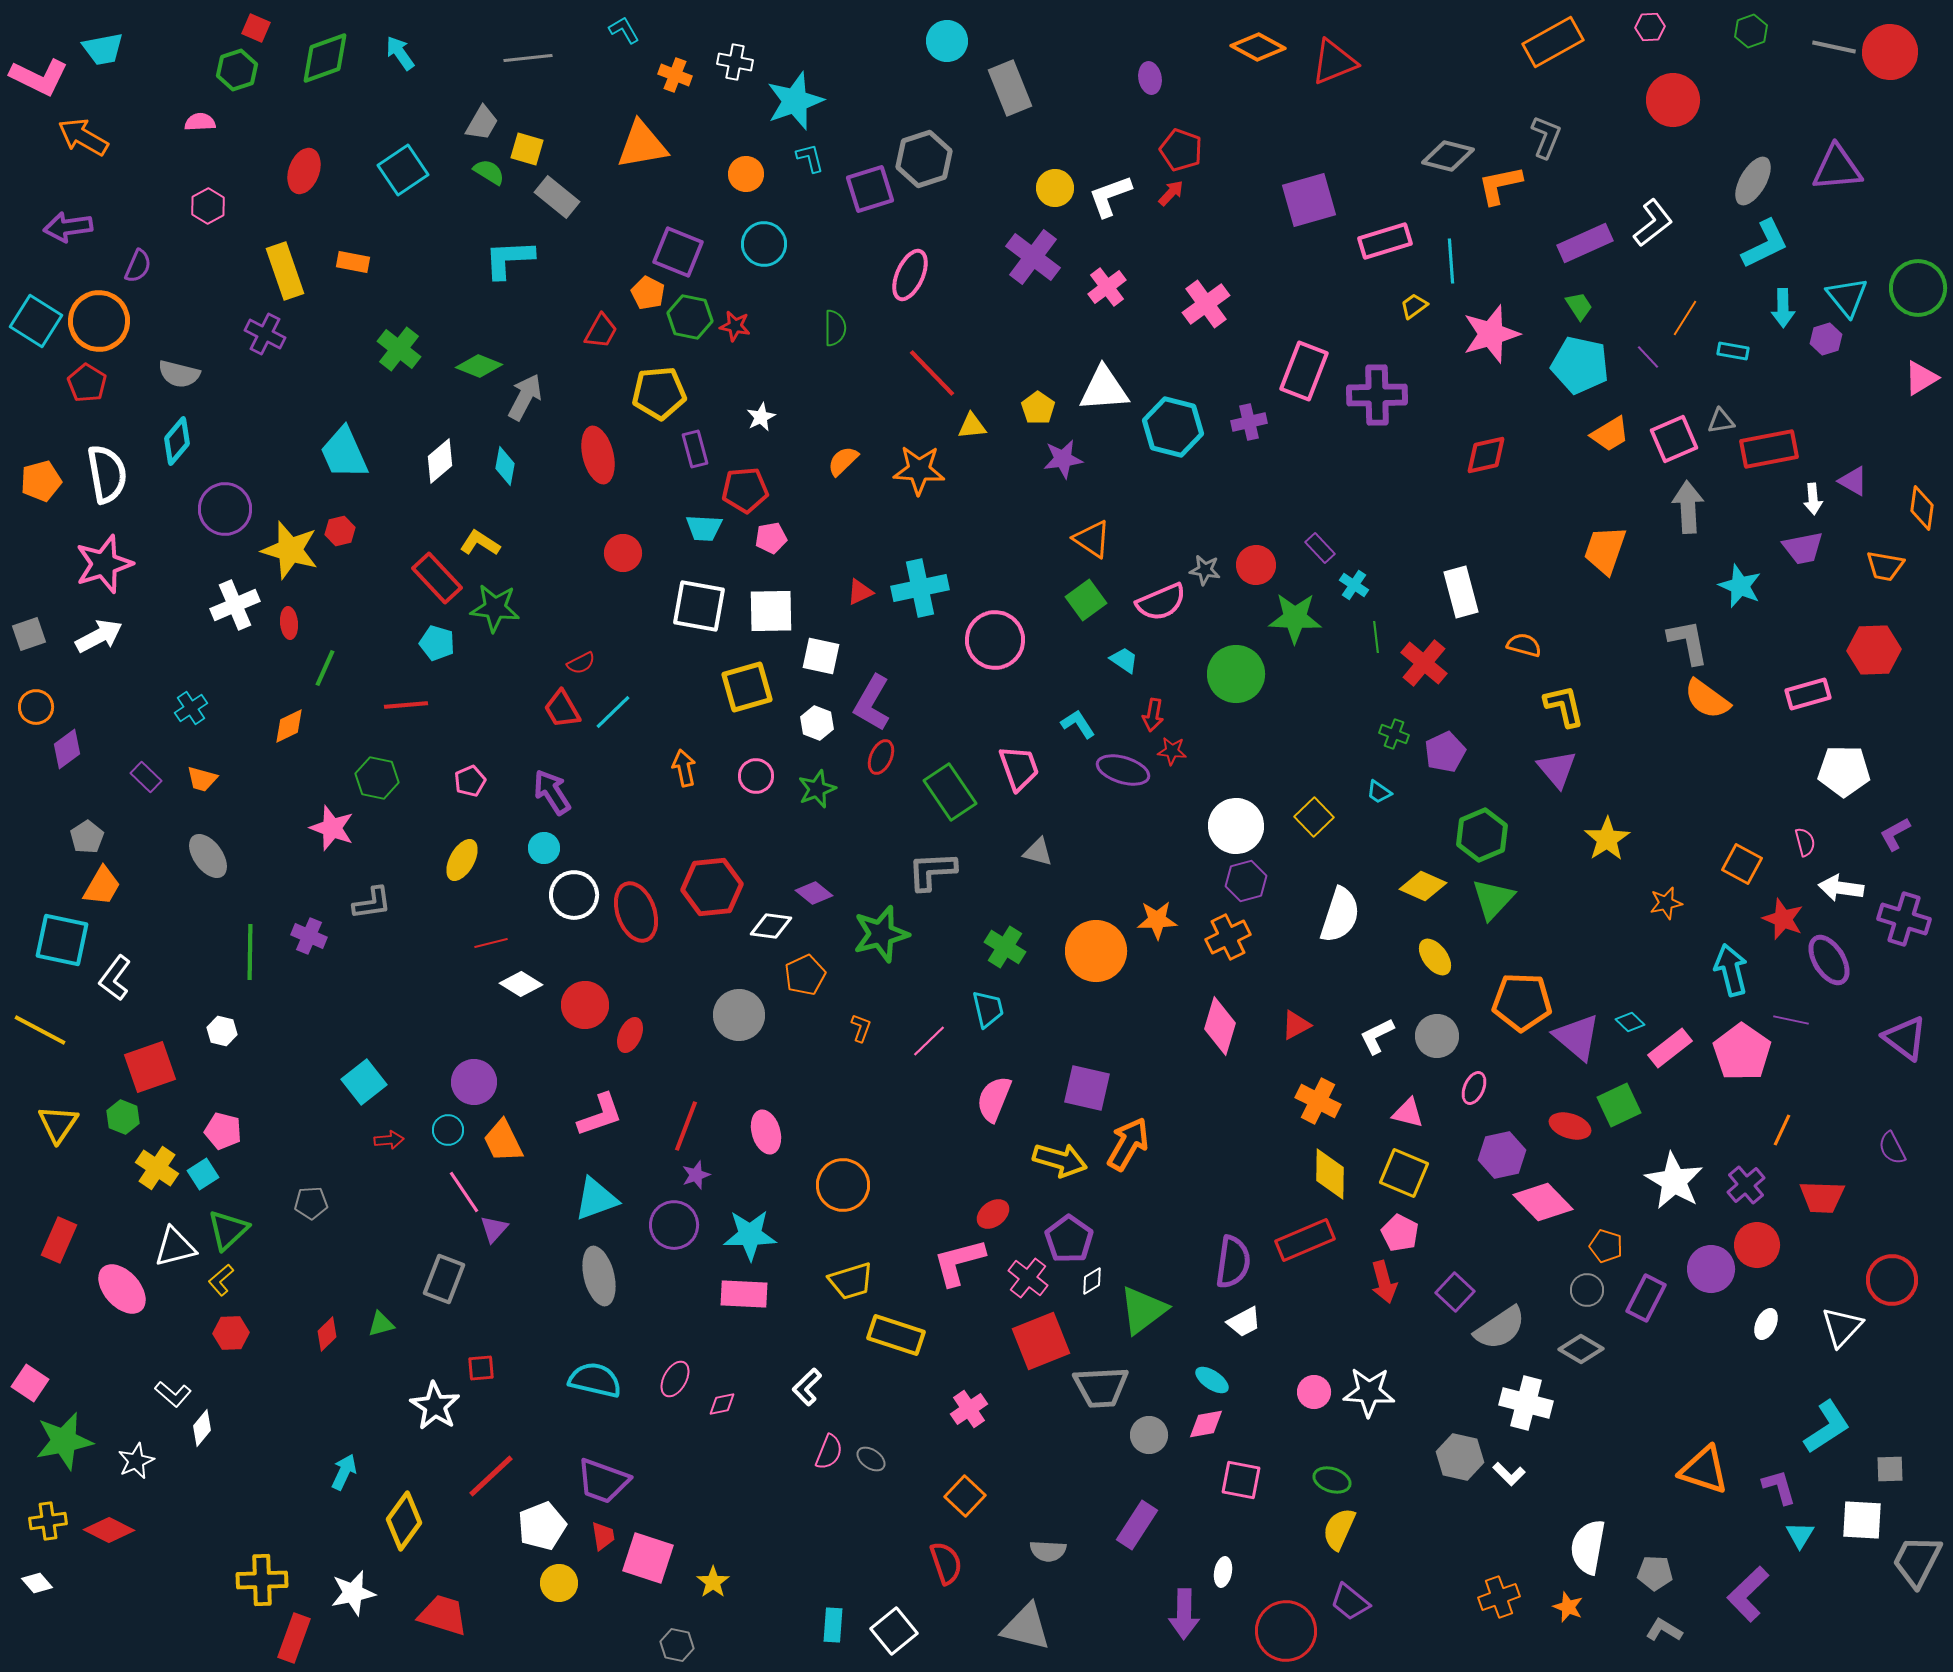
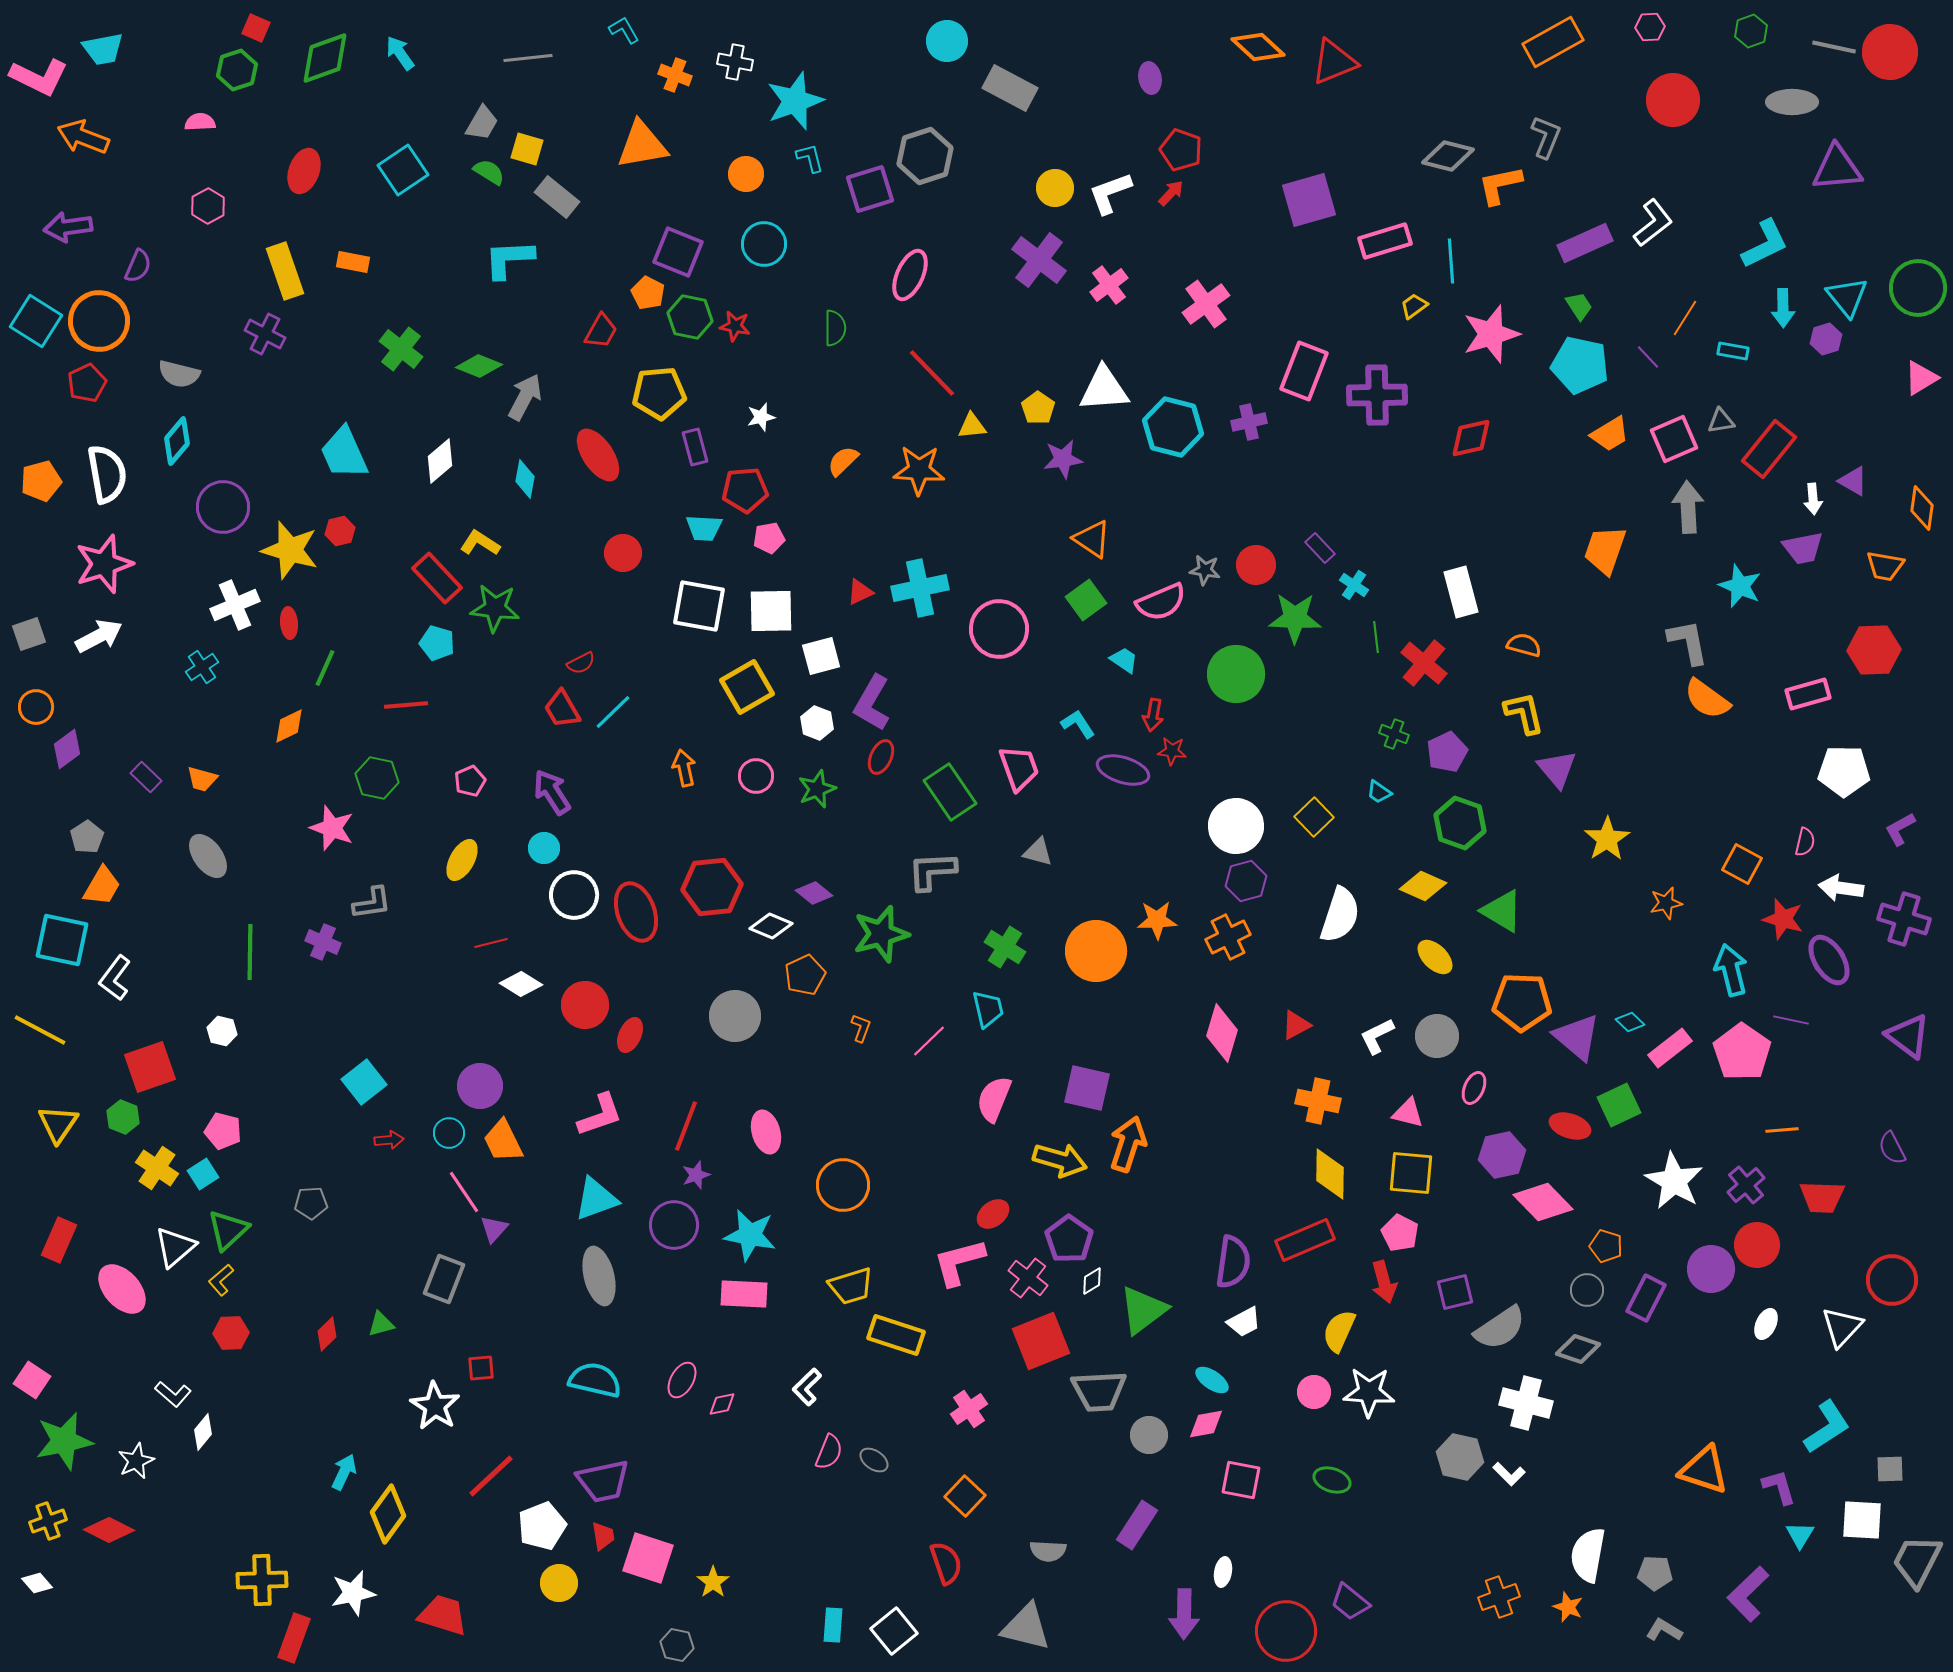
orange diamond at (1258, 47): rotated 14 degrees clockwise
gray rectangle at (1010, 88): rotated 40 degrees counterclockwise
orange arrow at (83, 137): rotated 9 degrees counterclockwise
gray hexagon at (924, 159): moved 1 px right, 3 px up
gray ellipse at (1753, 181): moved 39 px right, 79 px up; rotated 60 degrees clockwise
white L-shape at (1110, 196): moved 3 px up
purple cross at (1033, 257): moved 6 px right, 3 px down
pink cross at (1107, 287): moved 2 px right, 2 px up
green cross at (399, 349): moved 2 px right
red pentagon at (87, 383): rotated 15 degrees clockwise
white star at (761, 417): rotated 12 degrees clockwise
purple rectangle at (695, 449): moved 2 px up
red rectangle at (1769, 449): rotated 40 degrees counterclockwise
red ellipse at (598, 455): rotated 20 degrees counterclockwise
red diamond at (1486, 455): moved 15 px left, 17 px up
cyan diamond at (505, 466): moved 20 px right, 13 px down
purple circle at (225, 509): moved 2 px left, 2 px up
pink pentagon at (771, 538): moved 2 px left
pink circle at (995, 640): moved 4 px right, 11 px up
white square at (821, 656): rotated 27 degrees counterclockwise
yellow square at (747, 687): rotated 14 degrees counterclockwise
yellow L-shape at (1564, 706): moved 40 px left, 7 px down
cyan cross at (191, 708): moved 11 px right, 41 px up
purple pentagon at (1445, 752): moved 2 px right
purple L-shape at (1895, 834): moved 5 px right, 5 px up
green hexagon at (1482, 835): moved 22 px left, 12 px up; rotated 18 degrees counterclockwise
pink semicircle at (1805, 842): rotated 28 degrees clockwise
green triangle at (1493, 899): moved 9 px right, 12 px down; rotated 42 degrees counterclockwise
red star at (1783, 919): rotated 6 degrees counterclockwise
white diamond at (771, 926): rotated 15 degrees clockwise
purple cross at (309, 936): moved 14 px right, 6 px down
yellow ellipse at (1435, 957): rotated 9 degrees counterclockwise
gray circle at (739, 1015): moved 4 px left, 1 px down
pink diamond at (1220, 1026): moved 2 px right, 7 px down
purple triangle at (1905, 1038): moved 3 px right, 2 px up
purple circle at (474, 1082): moved 6 px right, 4 px down
orange cross at (1318, 1101): rotated 15 degrees counterclockwise
cyan circle at (448, 1130): moved 1 px right, 3 px down
orange line at (1782, 1130): rotated 60 degrees clockwise
orange arrow at (1128, 1144): rotated 12 degrees counterclockwise
yellow square at (1404, 1173): moved 7 px right; rotated 18 degrees counterclockwise
cyan star at (750, 1235): rotated 12 degrees clockwise
white triangle at (175, 1247): rotated 27 degrees counterclockwise
yellow trapezoid at (851, 1281): moved 5 px down
purple square at (1455, 1292): rotated 33 degrees clockwise
gray diamond at (1581, 1349): moved 3 px left; rotated 12 degrees counterclockwise
pink ellipse at (675, 1379): moved 7 px right, 1 px down
pink square at (30, 1383): moved 2 px right, 3 px up
gray trapezoid at (1101, 1387): moved 2 px left, 4 px down
white diamond at (202, 1428): moved 1 px right, 4 px down
gray ellipse at (871, 1459): moved 3 px right, 1 px down
purple trapezoid at (603, 1481): rotated 32 degrees counterclockwise
yellow cross at (48, 1521): rotated 12 degrees counterclockwise
yellow diamond at (404, 1521): moved 16 px left, 7 px up
yellow semicircle at (1339, 1529): moved 198 px up
white semicircle at (1588, 1547): moved 8 px down
